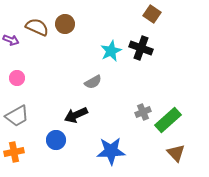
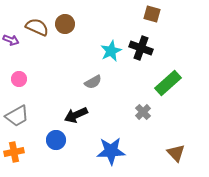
brown square: rotated 18 degrees counterclockwise
pink circle: moved 2 px right, 1 px down
gray cross: rotated 21 degrees counterclockwise
green rectangle: moved 37 px up
